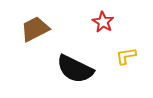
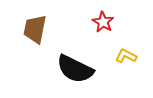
brown trapezoid: rotated 52 degrees counterclockwise
yellow L-shape: rotated 35 degrees clockwise
